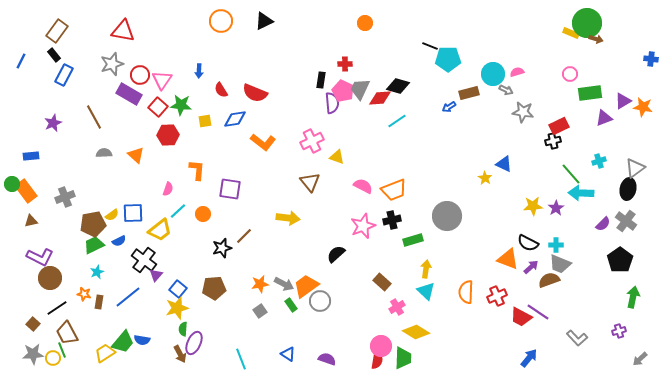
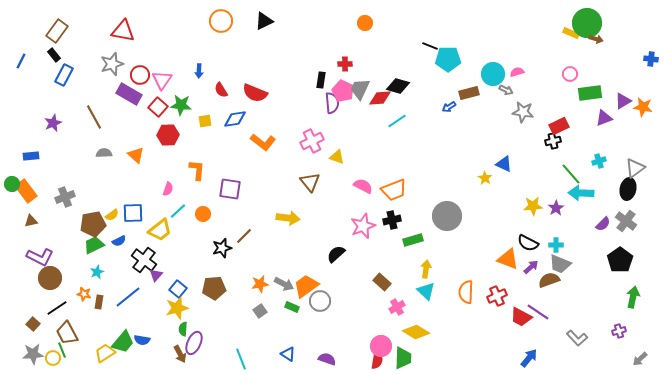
green rectangle at (291, 305): moved 1 px right, 2 px down; rotated 32 degrees counterclockwise
